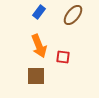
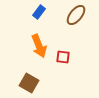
brown ellipse: moved 3 px right
brown square: moved 7 px left, 7 px down; rotated 30 degrees clockwise
